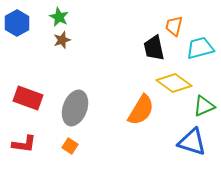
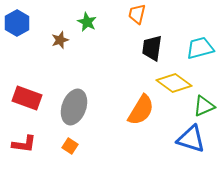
green star: moved 28 px right, 5 px down
orange trapezoid: moved 37 px left, 12 px up
brown star: moved 2 px left
black trapezoid: moved 2 px left; rotated 20 degrees clockwise
red rectangle: moved 1 px left
gray ellipse: moved 1 px left, 1 px up
blue triangle: moved 1 px left, 3 px up
